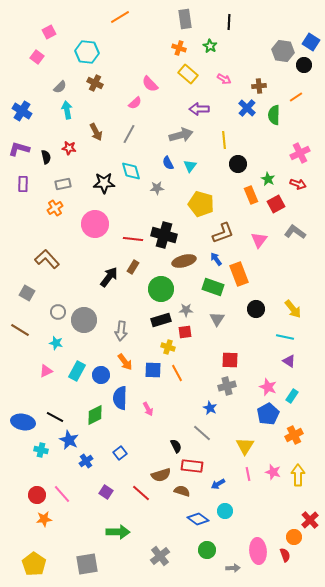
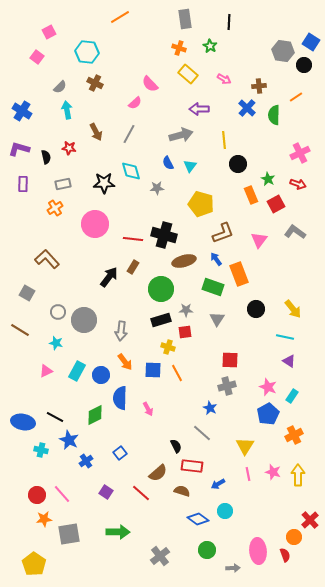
brown semicircle at (161, 475): moved 3 px left, 2 px up; rotated 24 degrees counterclockwise
gray square at (87, 564): moved 18 px left, 30 px up
